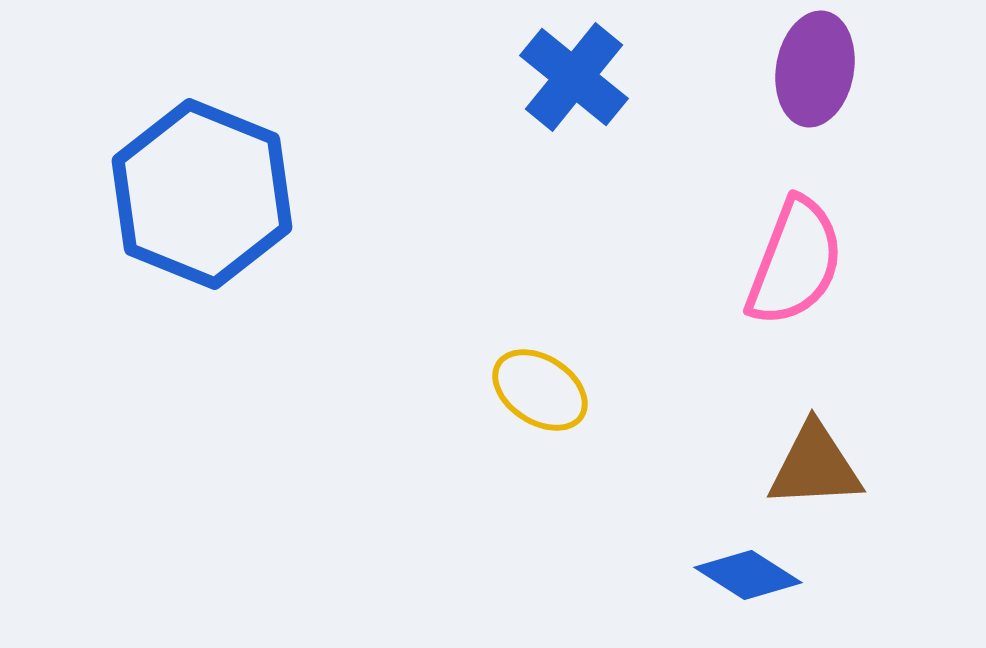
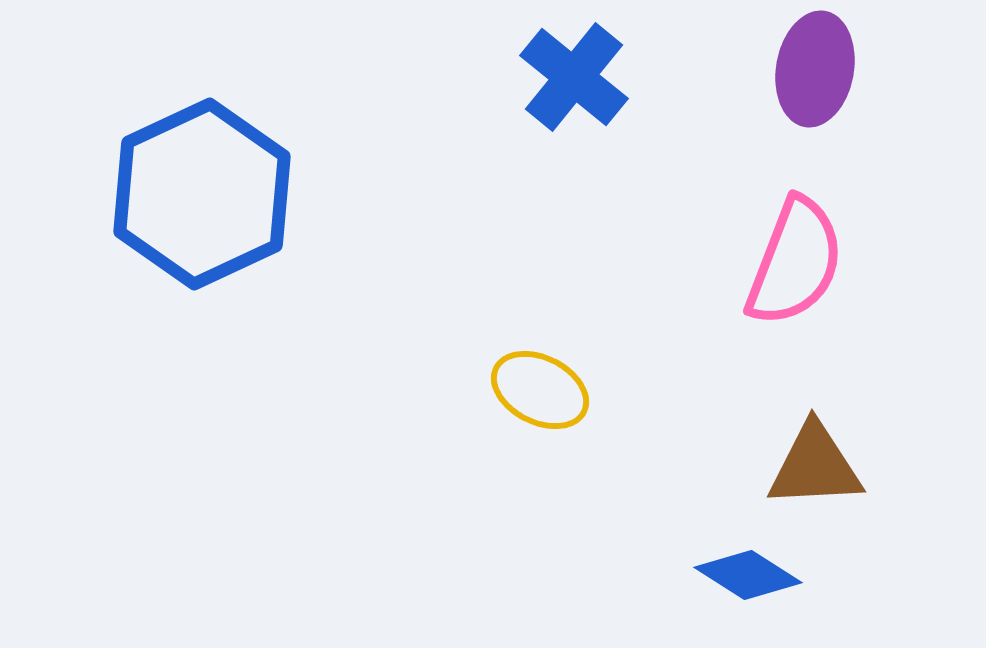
blue hexagon: rotated 13 degrees clockwise
yellow ellipse: rotated 6 degrees counterclockwise
